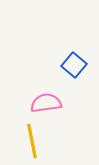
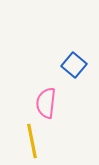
pink semicircle: rotated 76 degrees counterclockwise
